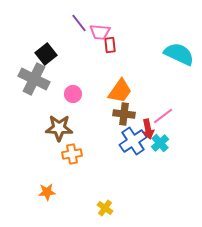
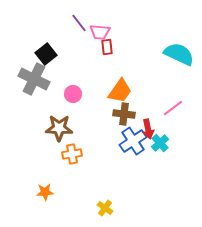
red rectangle: moved 3 px left, 2 px down
pink line: moved 10 px right, 8 px up
orange star: moved 2 px left
